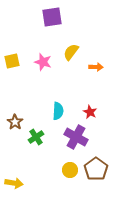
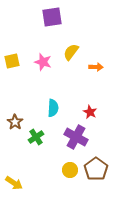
cyan semicircle: moved 5 px left, 3 px up
yellow arrow: rotated 24 degrees clockwise
